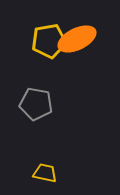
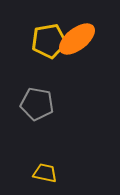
orange ellipse: rotated 12 degrees counterclockwise
gray pentagon: moved 1 px right
